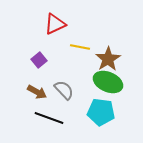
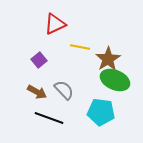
green ellipse: moved 7 px right, 2 px up
